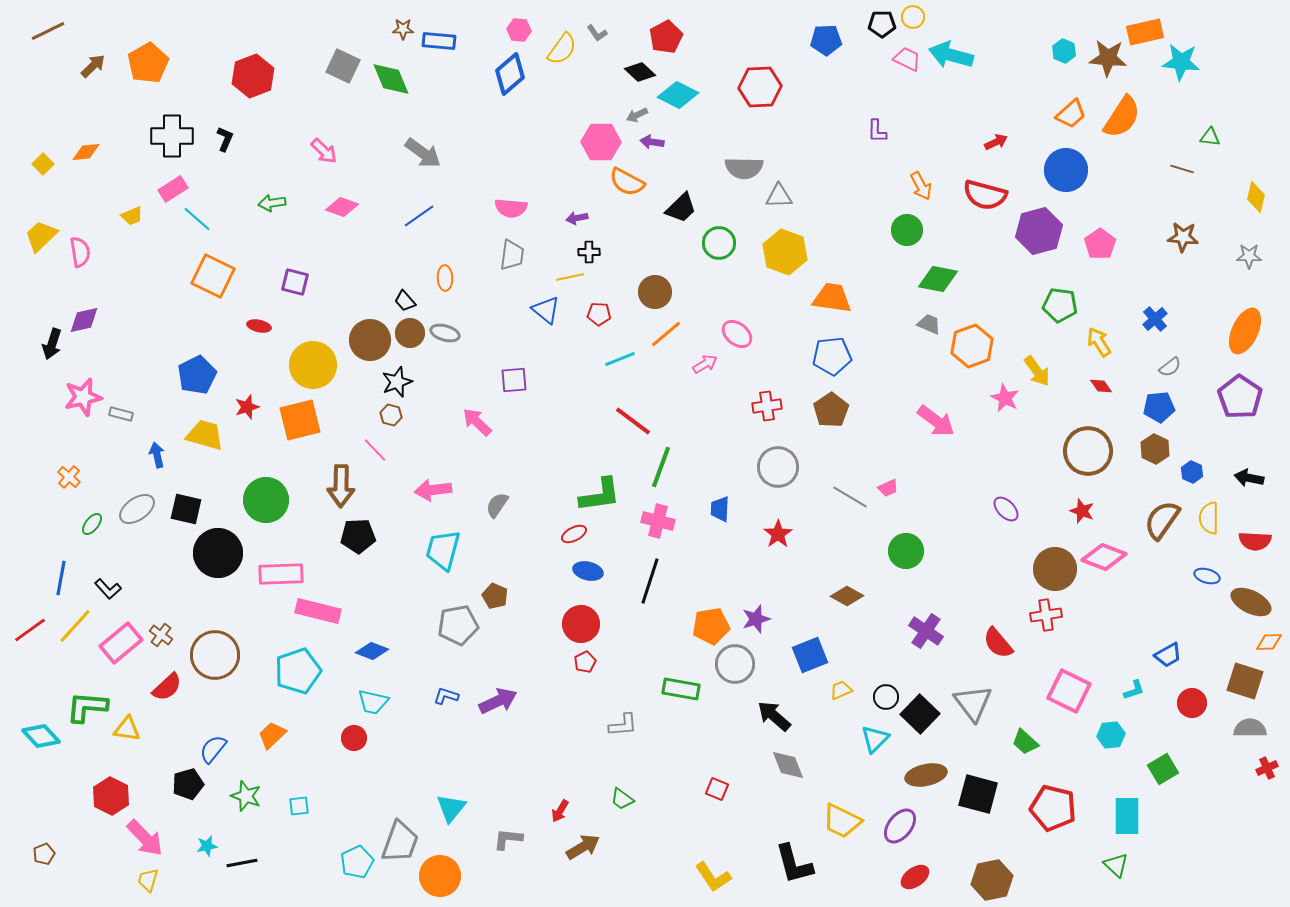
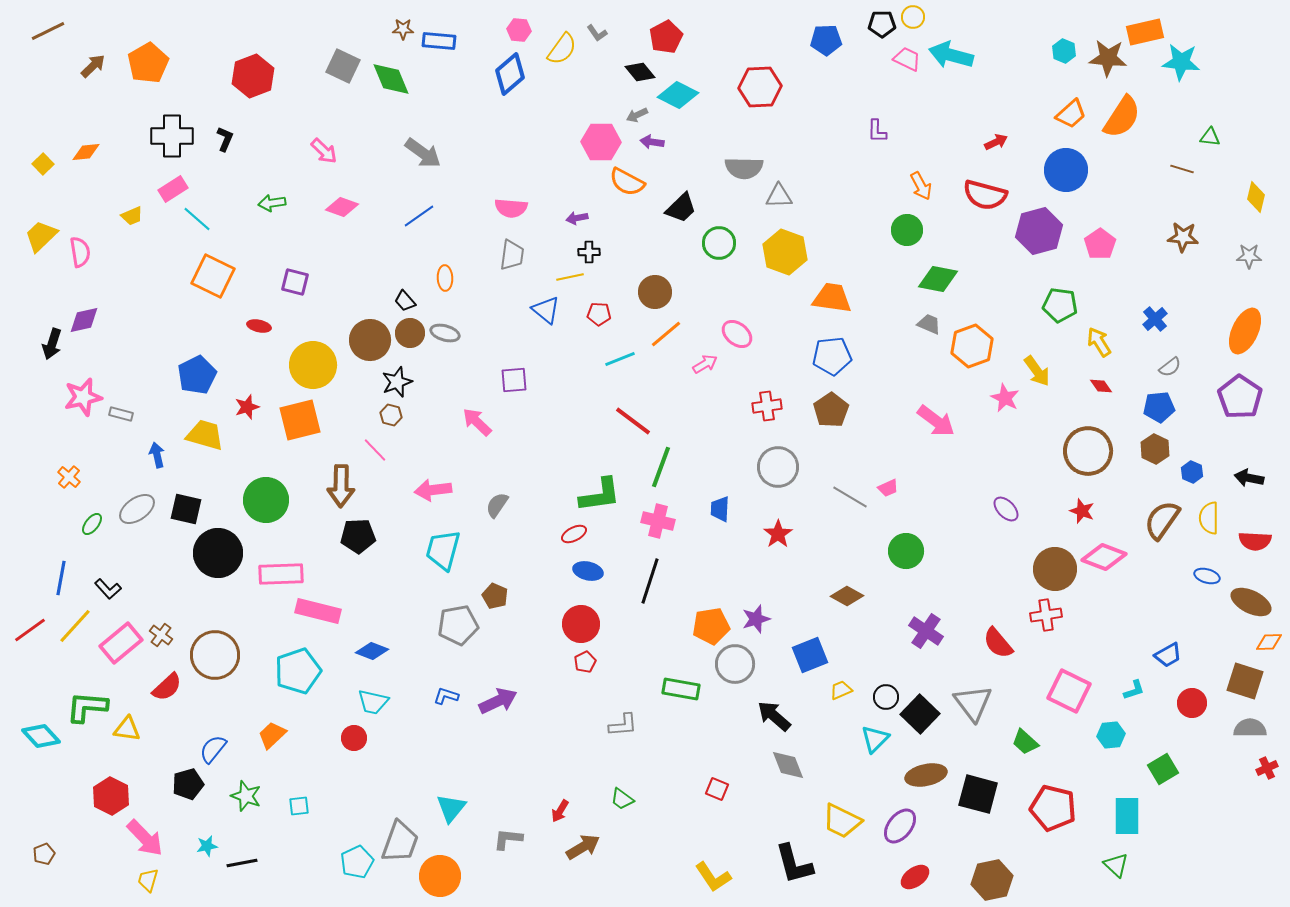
black diamond at (640, 72): rotated 8 degrees clockwise
